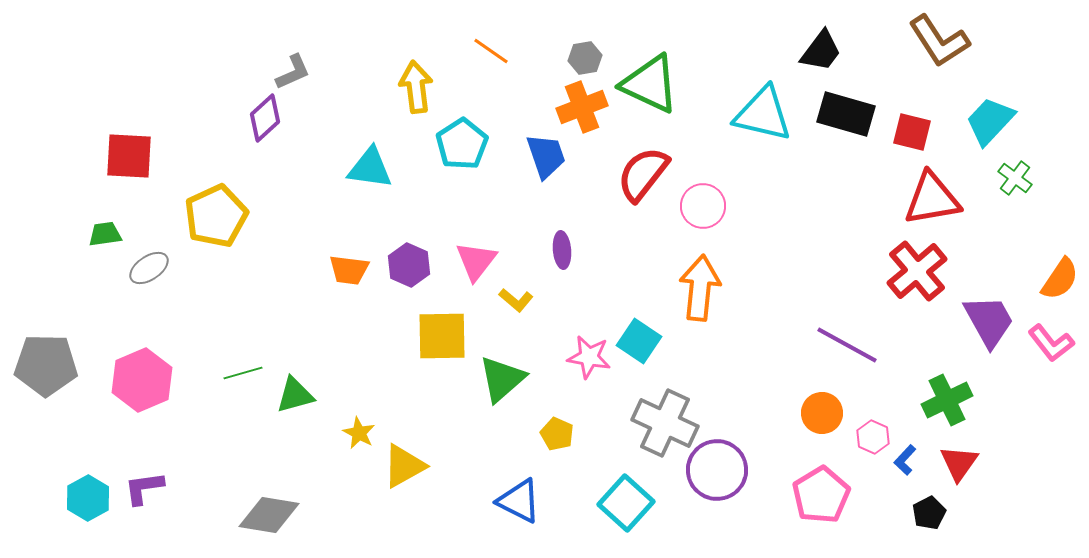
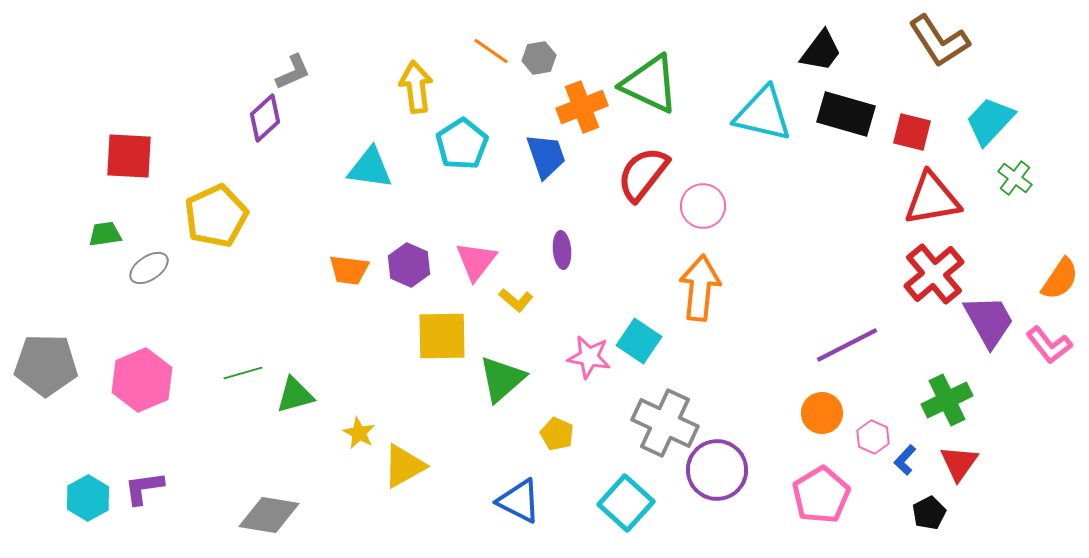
gray hexagon at (585, 58): moved 46 px left
red cross at (917, 271): moved 17 px right, 3 px down
pink L-shape at (1051, 343): moved 2 px left, 2 px down
purple line at (847, 345): rotated 56 degrees counterclockwise
